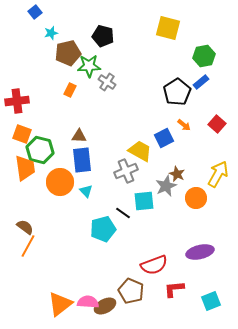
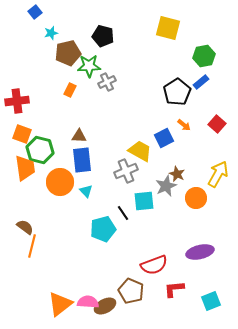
gray cross at (107, 82): rotated 30 degrees clockwise
black line at (123, 213): rotated 21 degrees clockwise
orange line at (28, 246): moved 4 px right; rotated 15 degrees counterclockwise
